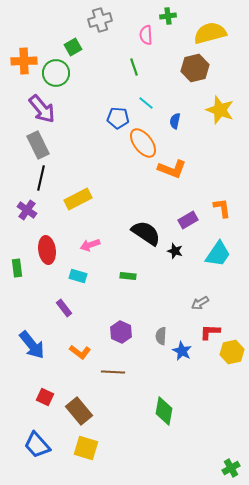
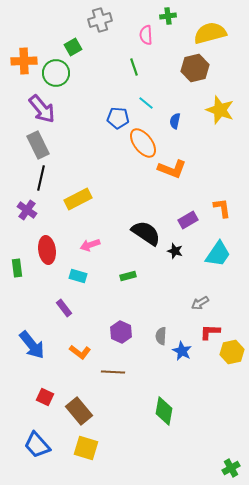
green rectangle at (128, 276): rotated 21 degrees counterclockwise
